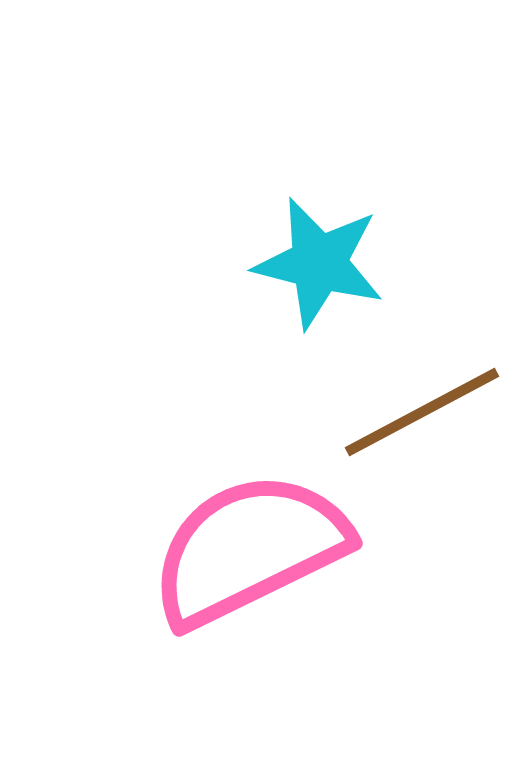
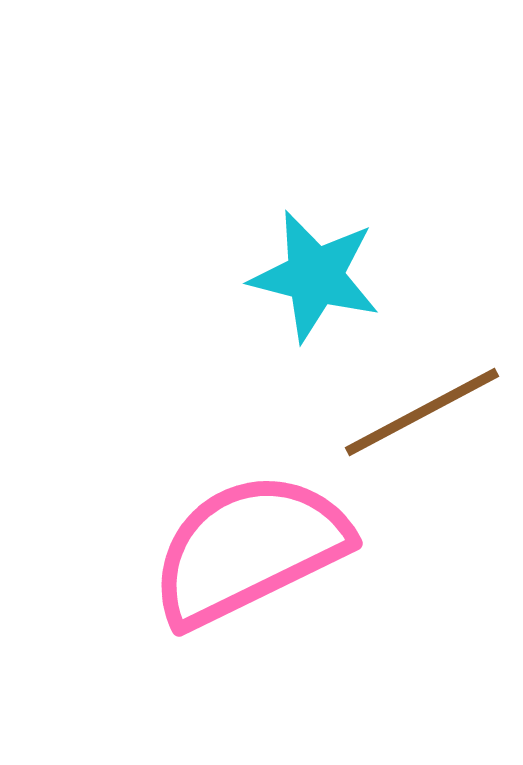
cyan star: moved 4 px left, 13 px down
